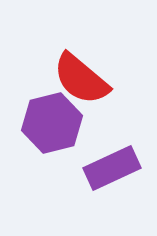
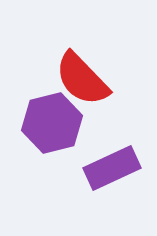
red semicircle: moved 1 px right; rotated 6 degrees clockwise
